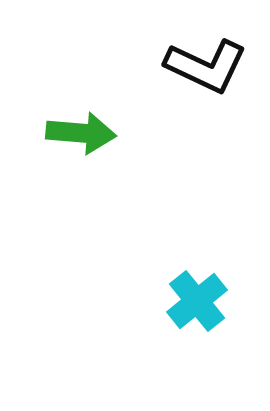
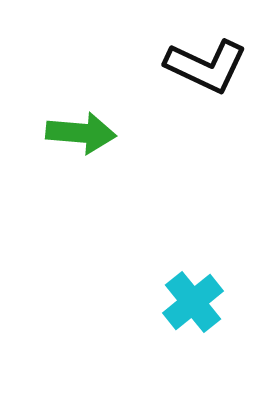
cyan cross: moved 4 px left, 1 px down
